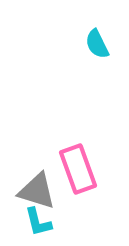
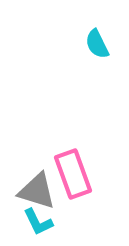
pink rectangle: moved 5 px left, 5 px down
cyan L-shape: rotated 12 degrees counterclockwise
